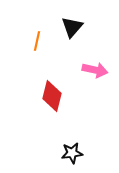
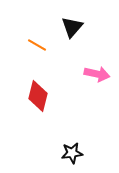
orange line: moved 4 px down; rotated 72 degrees counterclockwise
pink arrow: moved 2 px right, 4 px down
red diamond: moved 14 px left
